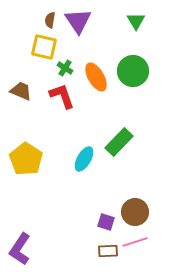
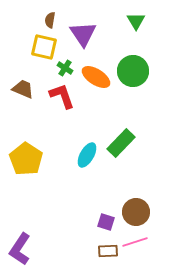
purple triangle: moved 5 px right, 13 px down
orange ellipse: rotated 28 degrees counterclockwise
brown trapezoid: moved 2 px right, 2 px up
green rectangle: moved 2 px right, 1 px down
cyan ellipse: moved 3 px right, 4 px up
brown circle: moved 1 px right
